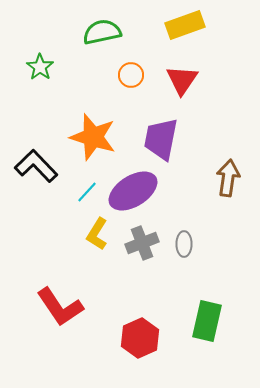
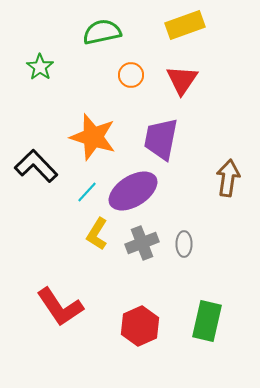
red hexagon: moved 12 px up
